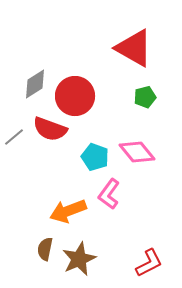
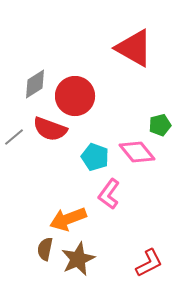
green pentagon: moved 15 px right, 28 px down
orange arrow: moved 8 px down
brown star: moved 1 px left
